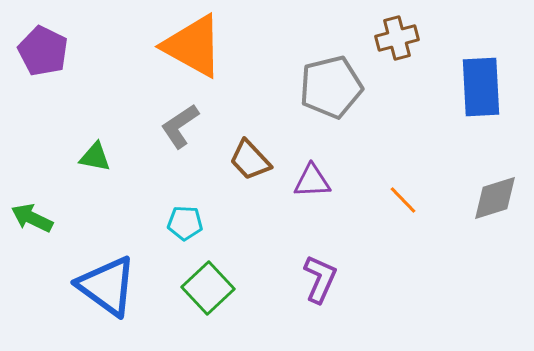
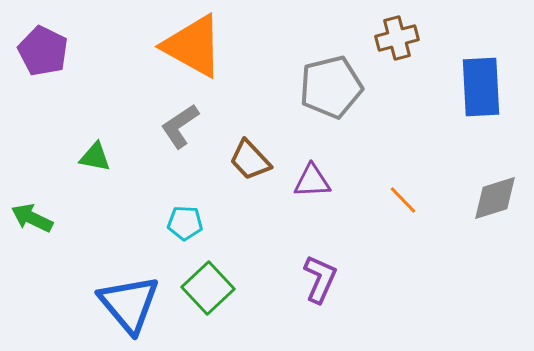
blue triangle: moved 22 px right, 18 px down; rotated 14 degrees clockwise
